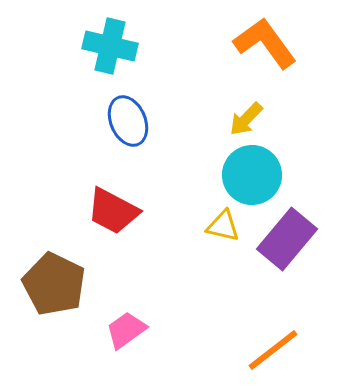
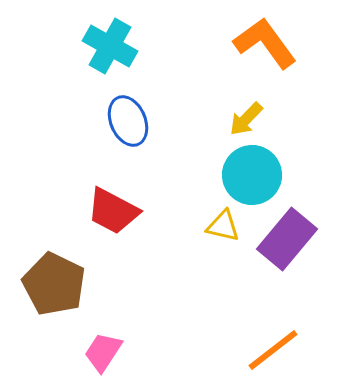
cyan cross: rotated 16 degrees clockwise
pink trapezoid: moved 23 px left, 22 px down; rotated 21 degrees counterclockwise
